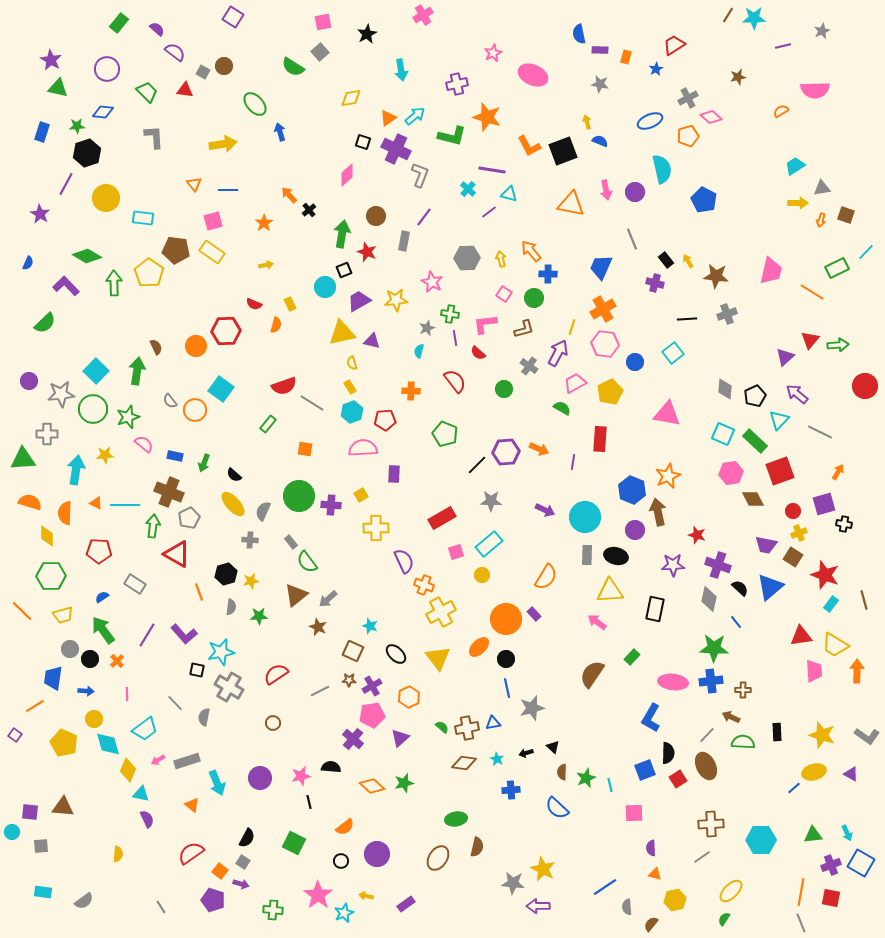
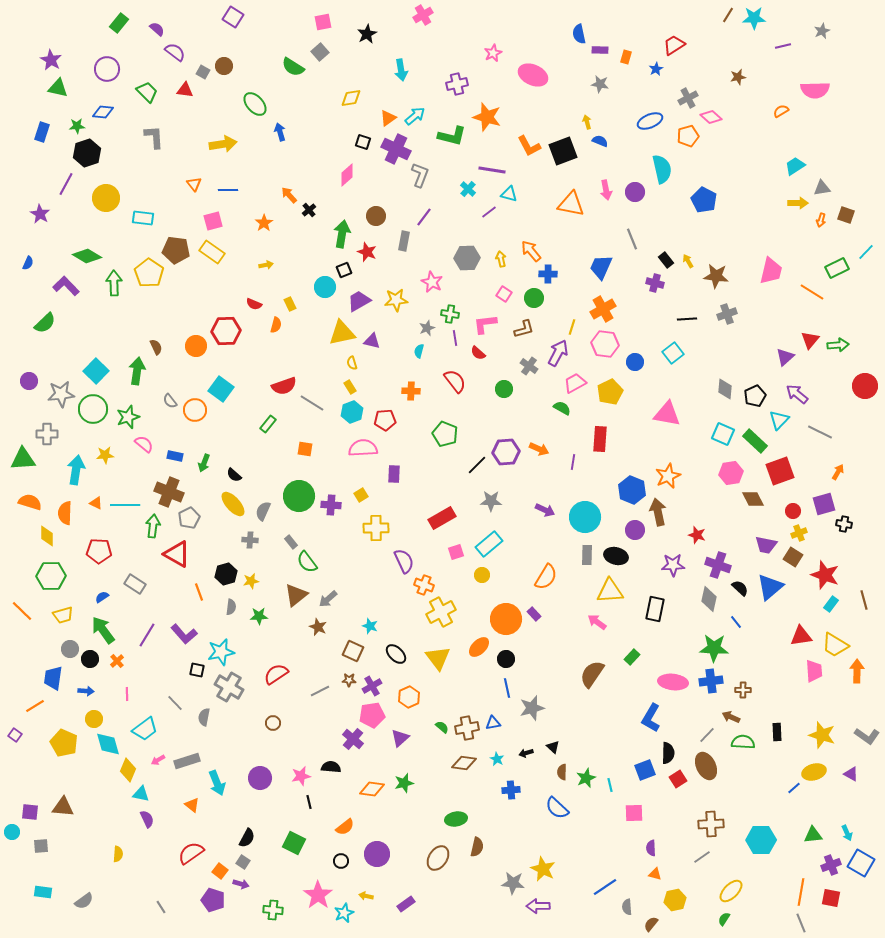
orange diamond at (372, 786): moved 3 px down; rotated 35 degrees counterclockwise
